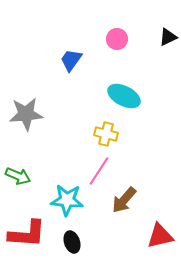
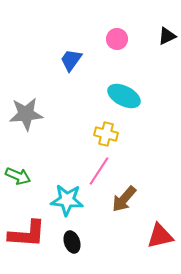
black triangle: moved 1 px left, 1 px up
brown arrow: moved 1 px up
